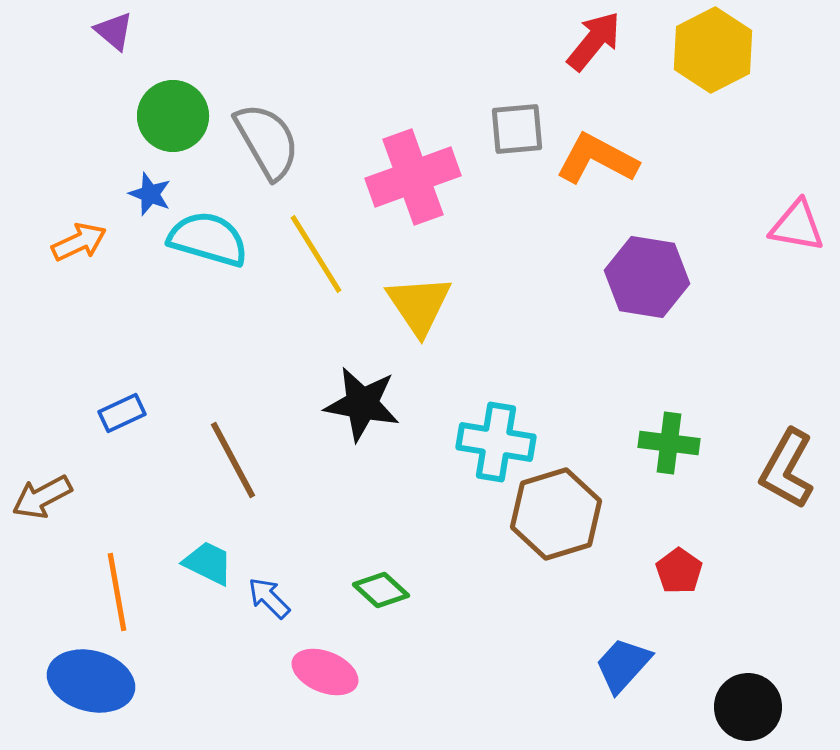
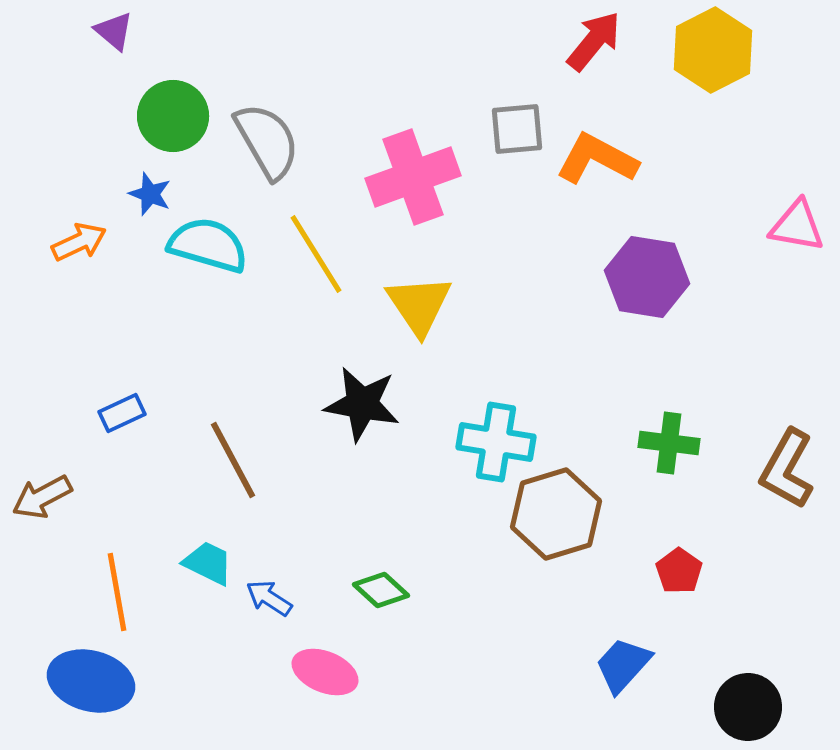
cyan semicircle: moved 6 px down
blue arrow: rotated 12 degrees counterclockwise
